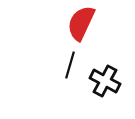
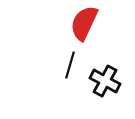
red semicircle: moved 3 px right
